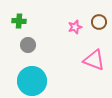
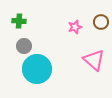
brown circle: moved 2 px right
gray circle: moved 4 px left, 1 px down
pink triangle: rotated 20 degrees clockwise
cyan circle: moved 5 px right, 12 px up
